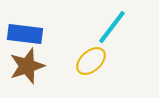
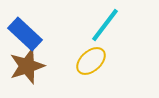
cyan line: moved 7 px left, 2 px up
blue rectangle: rotated 36 degrees clockwise
